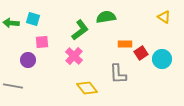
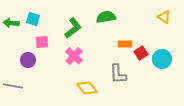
green L-shape: moved 7 px left, 2 px up
